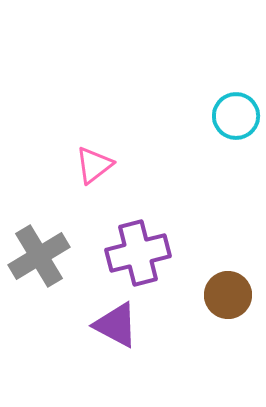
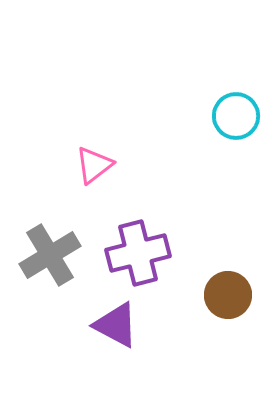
gray cross: moved 11 px right, 1 px up
